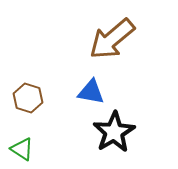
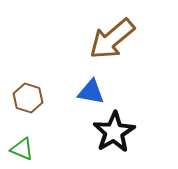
green triangle: rotated 10 degrees counterclockwise
